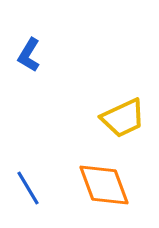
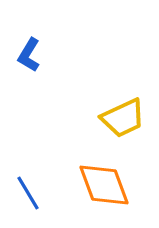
blue line: moved 5 px down
